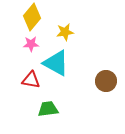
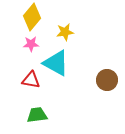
brown circle: moved 1 px right, 1 px up
green trapezoid: moved 11 px left, 6 px down
